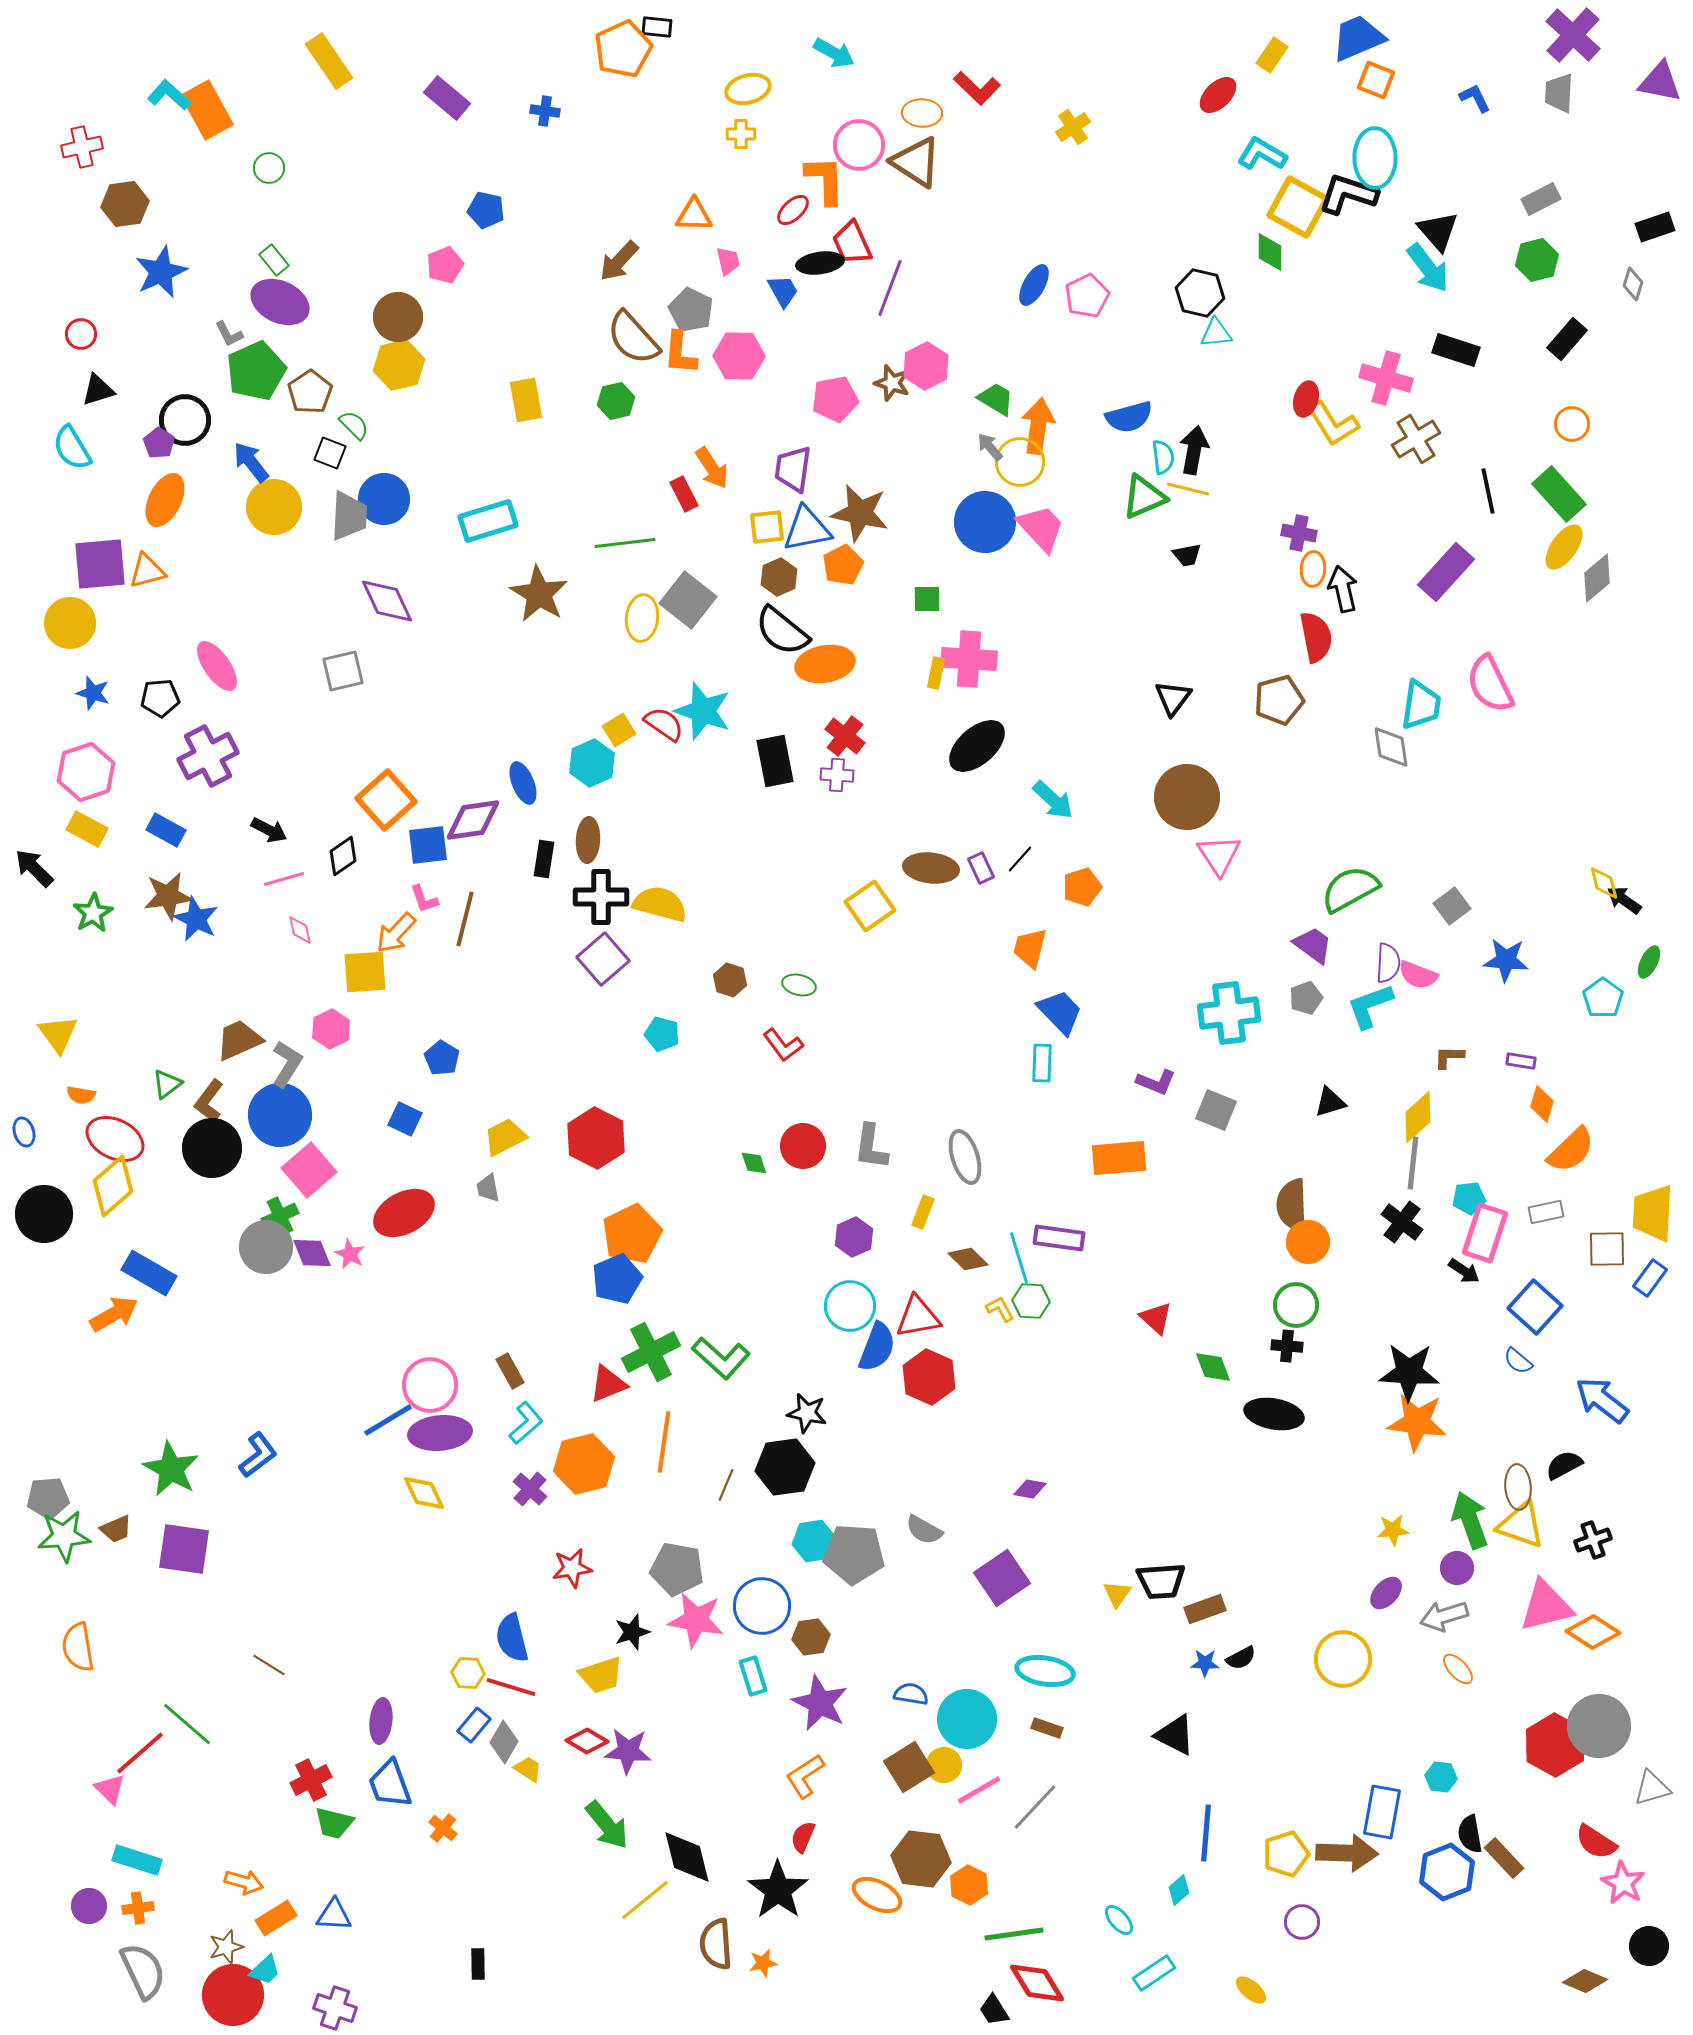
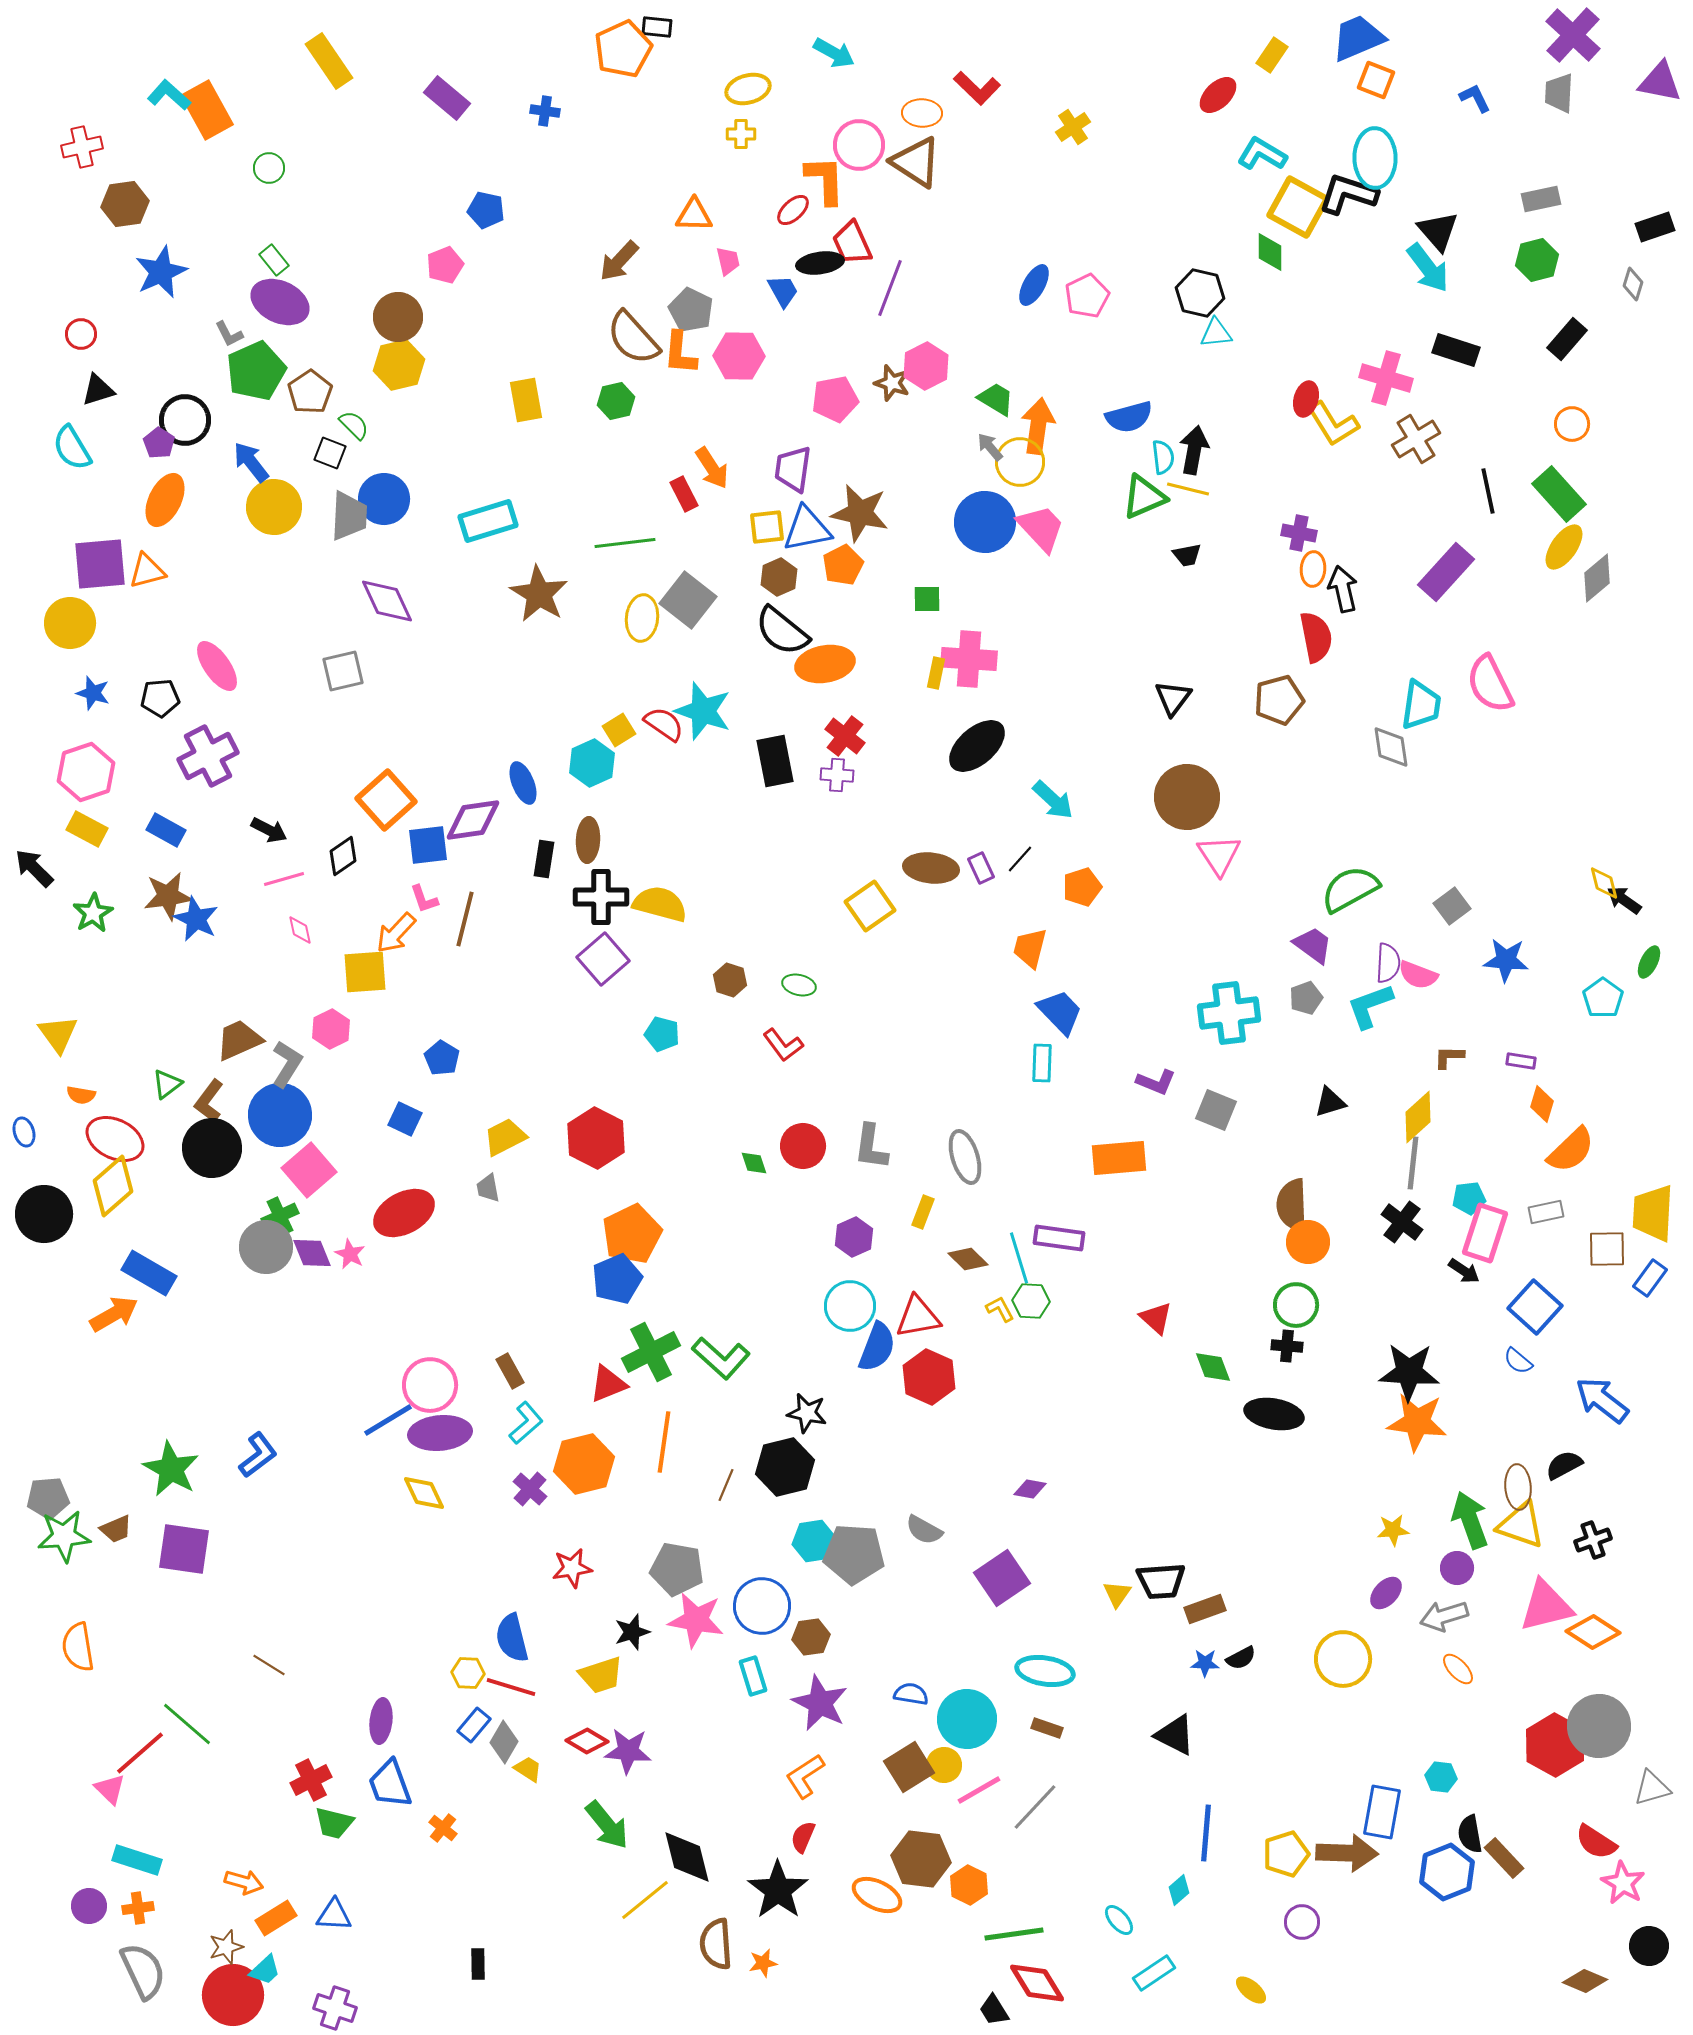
gray rectangle at (1541, 199): rotated 15 degrees clockwise
black hexagon at (785, 1467): rotated 6 degrees counterclockwise
